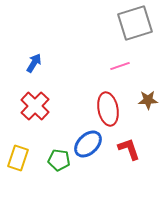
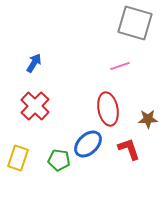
gray square: rotated 33 degrees clockwise
brown star: moved 19 px down
